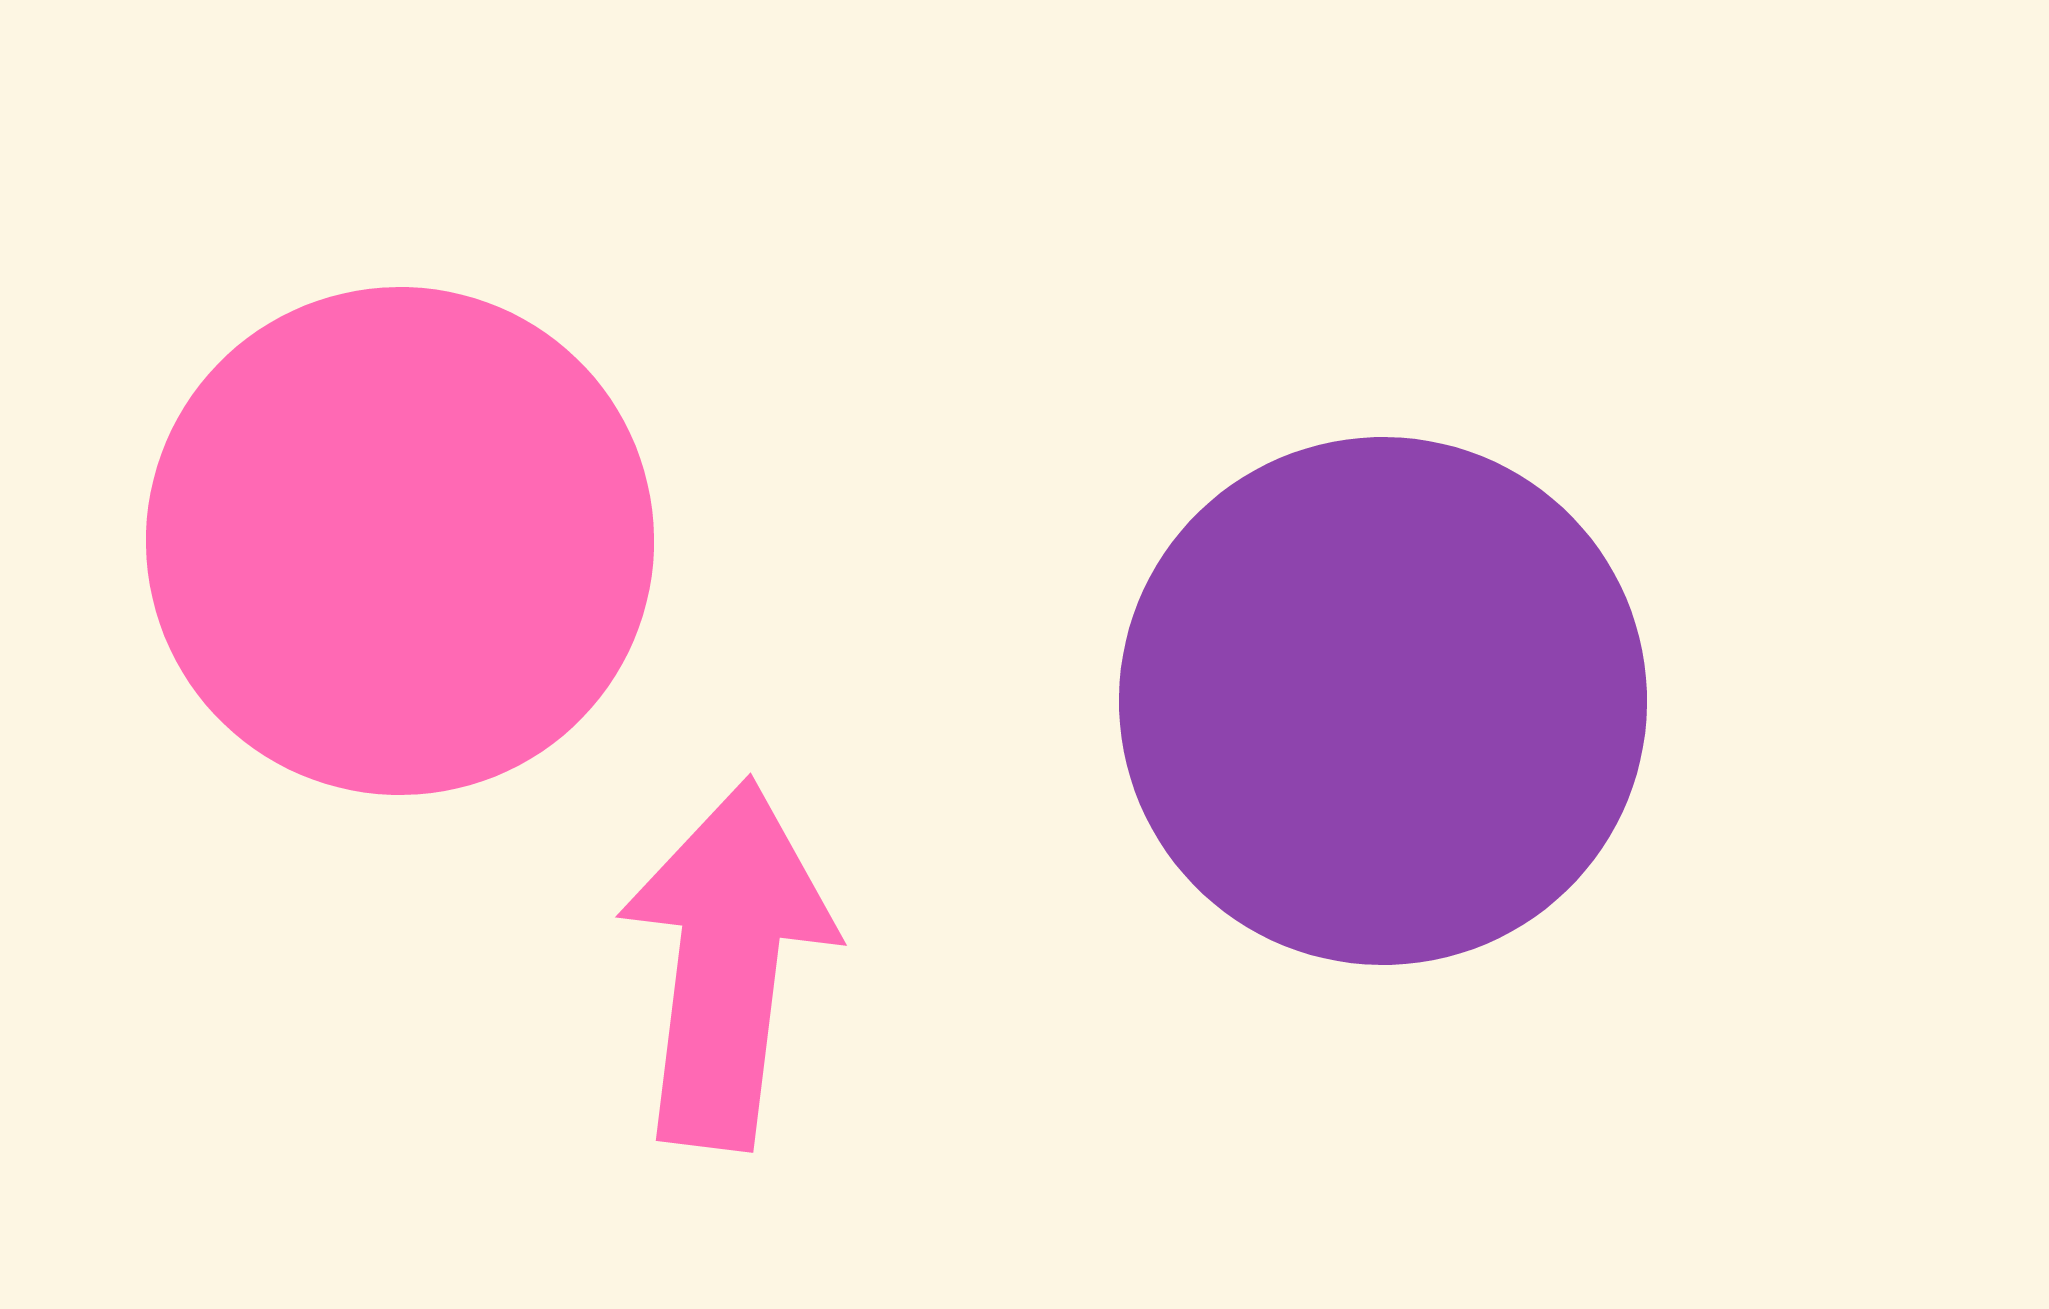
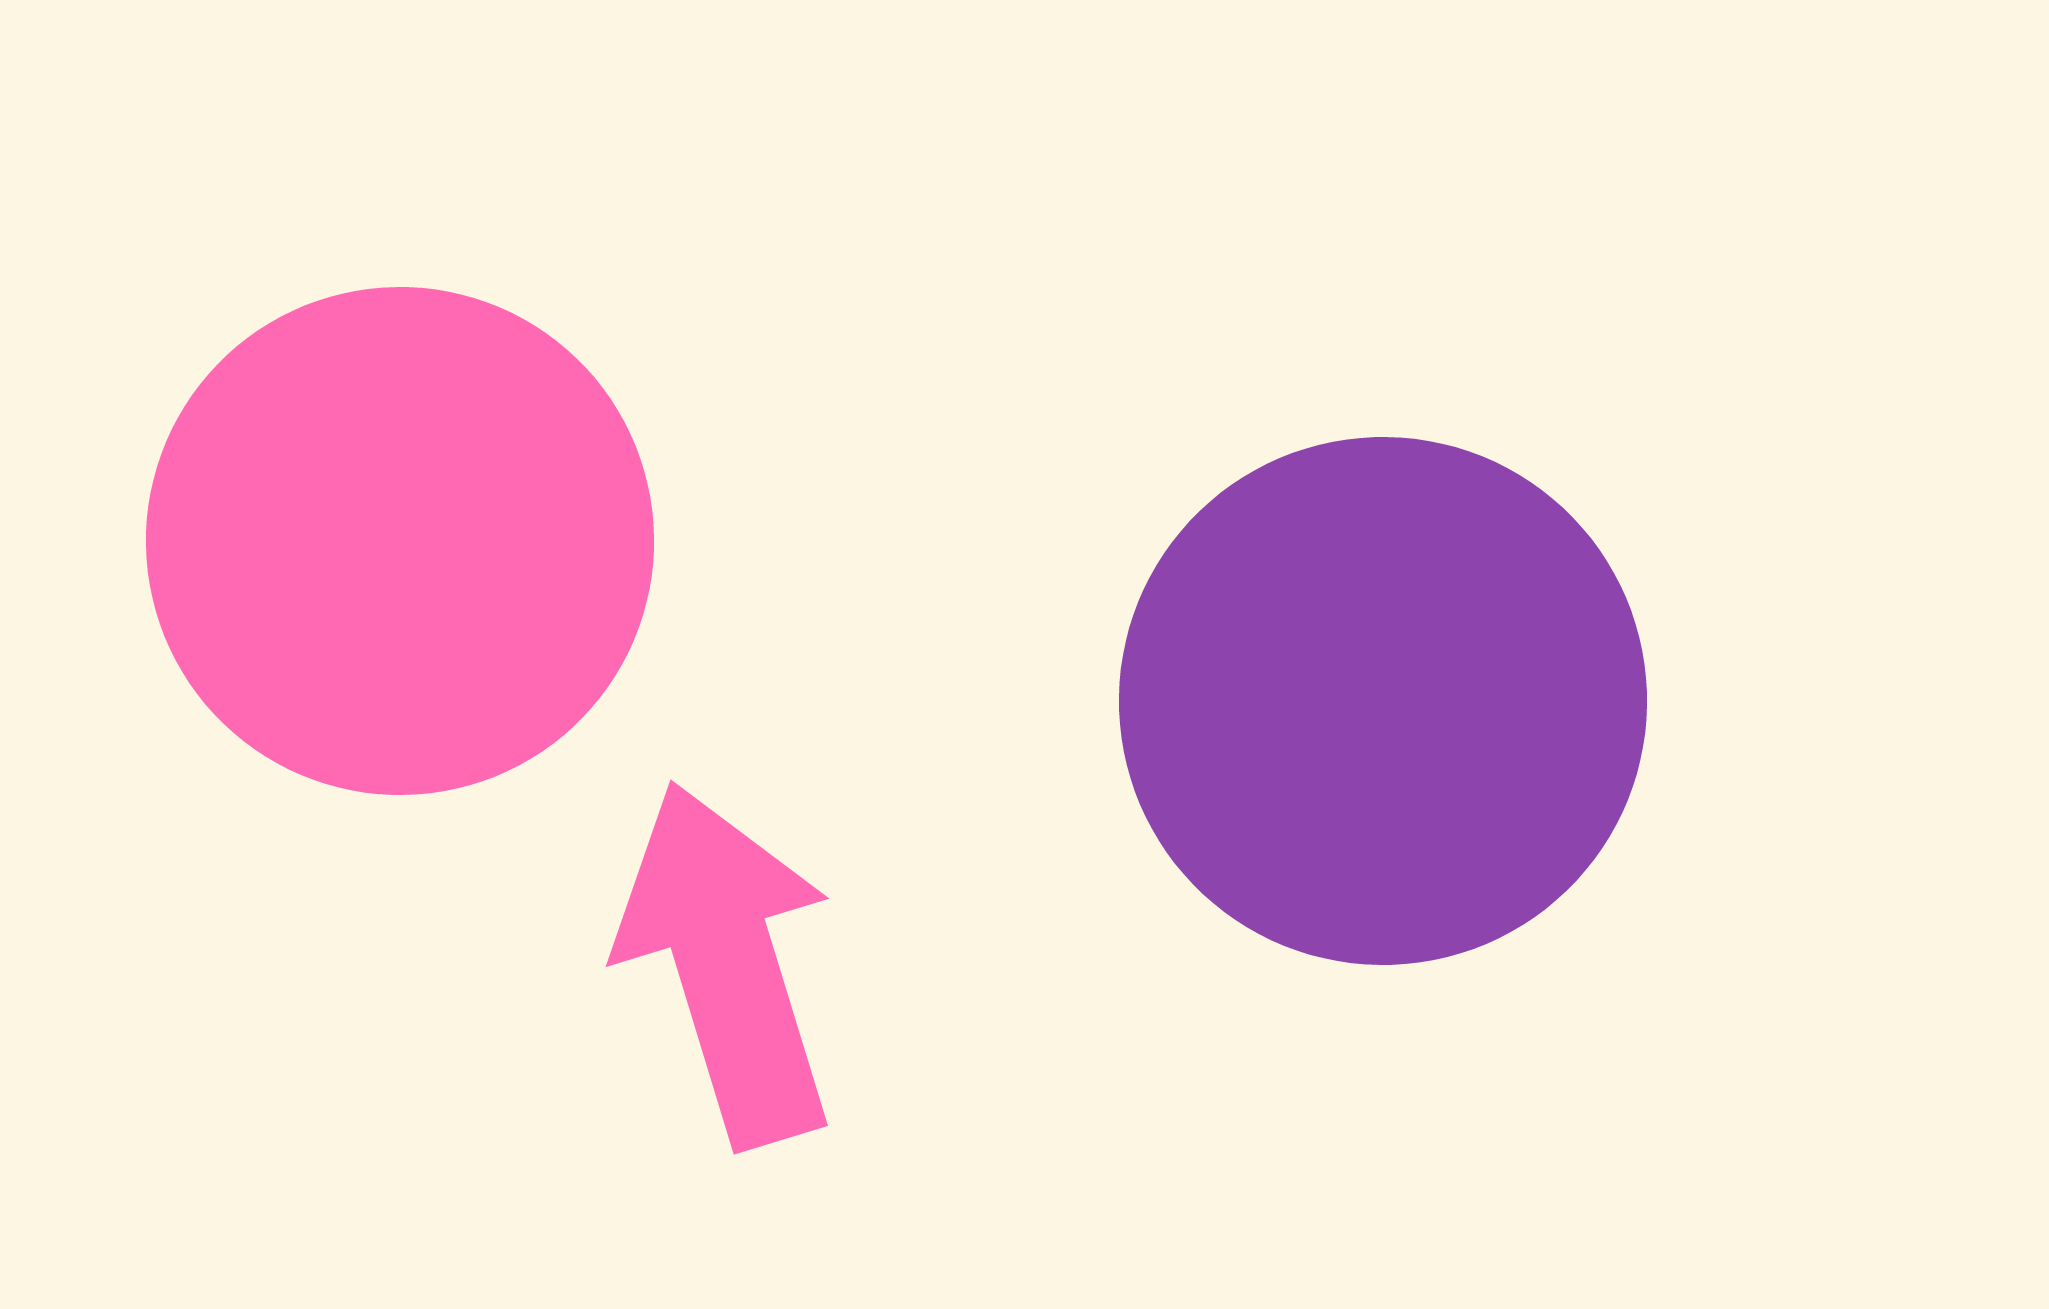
pink arrow: rotated 24 degrees counterclockwise
